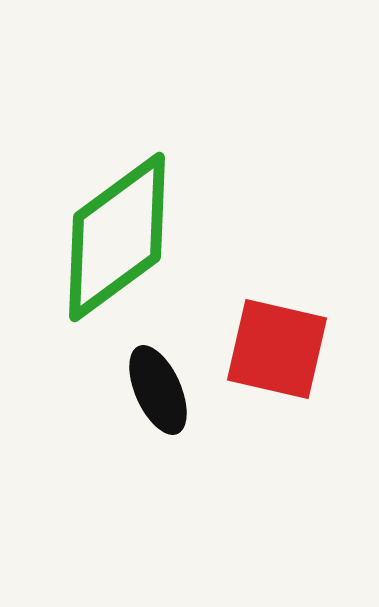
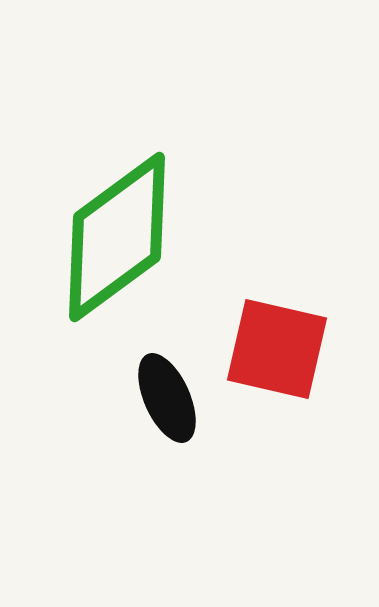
black ellipse: moved 9 px right, 8 px down
